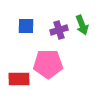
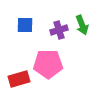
blue square: moved 1 px left, 1 px up
red rectangle: rotated 15 degrees counterclockwise
